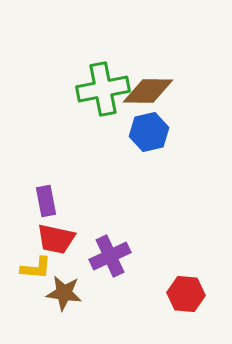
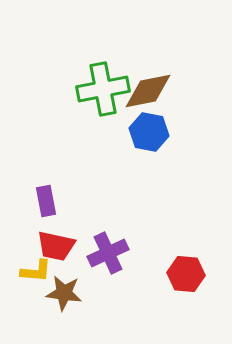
brown diamond: rotated 12 degrees counterclockwise
blue hexagon: rotated 24 degrees clockwise
red trapezoid: moved 7 px down
purple cross: moved 2 px left, 3 px up
yellow L-shape: moved 3 px down
red hexagon: moved 20 px up
